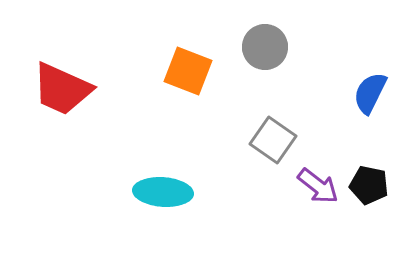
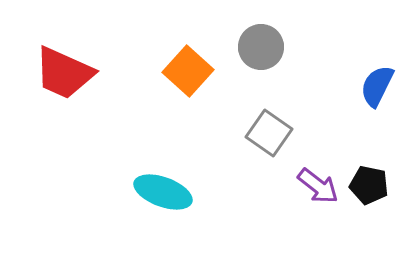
gray circle: moved 4 px left
orange square: rotated 21 degrees clockwise
red trapezoid: moved 2 px right, 16 px up
blue semicircle: moved 7 px right, 7 px up
gray square: moved 4 px left, 7 px up
cyan ellipse: rotated 16 degrees clockwise
